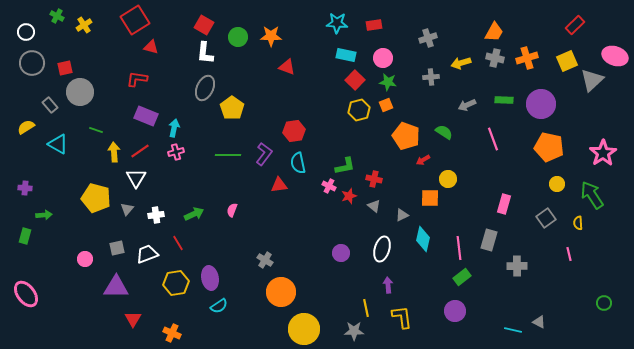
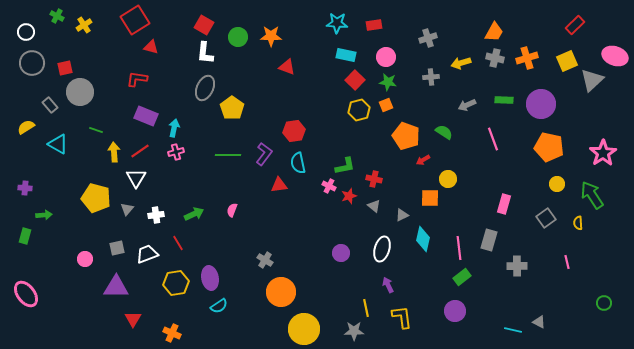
pink circle at (383, 58): moved 3 px right, 1 px up
pink line at (569, 254): moved 2 px left, 8 px down
purple arrow at (388, 285): rotated 21 degrees counterclockwise
